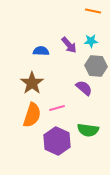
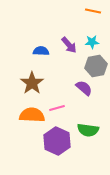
cyan star: moved 1 px right, 1 px down
gray hexagon: rotated 15 degrees counterclockwise
orange semicircle: rotated 105 degrees counterclockwise
